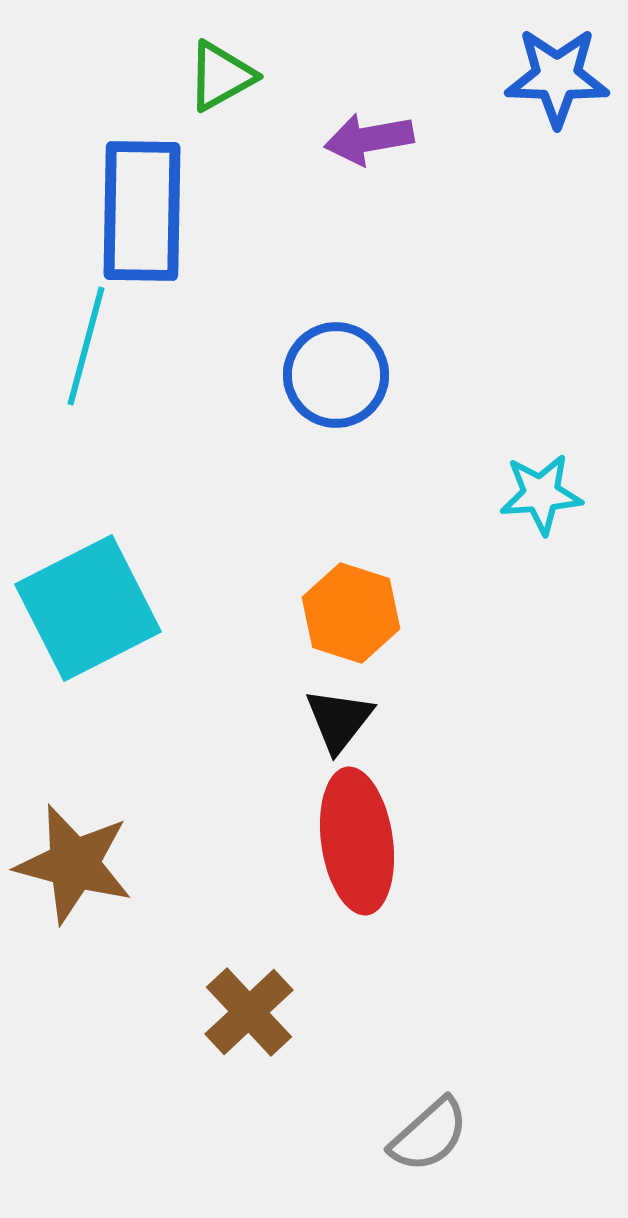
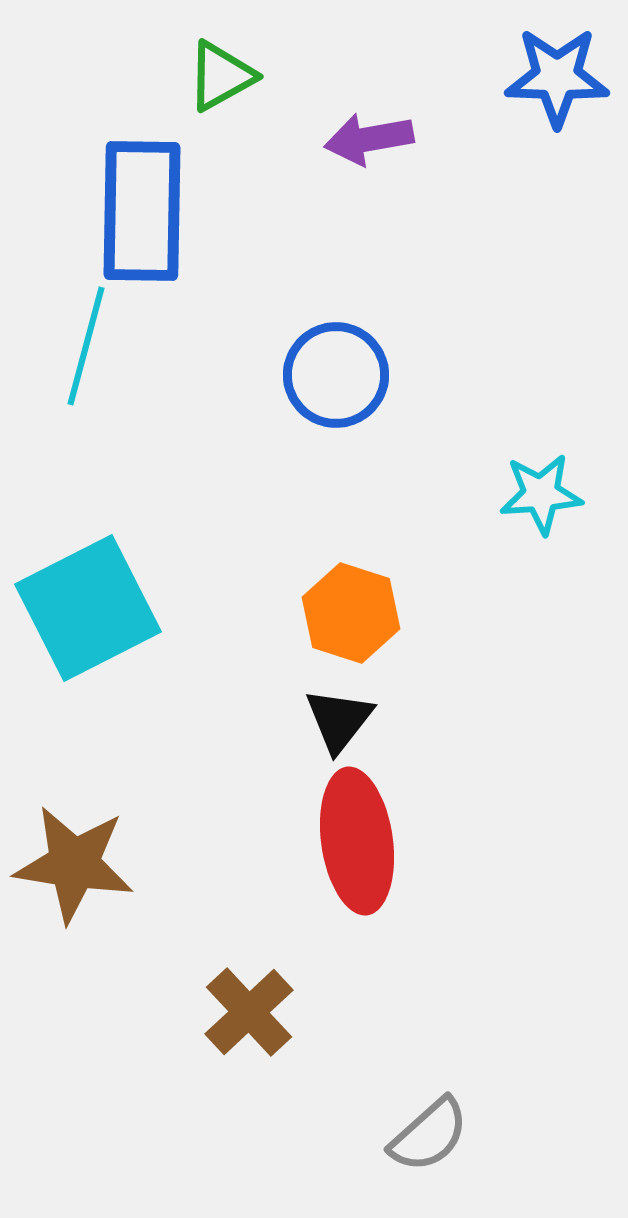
brown star: rotated 6 degrees counterclockwise
